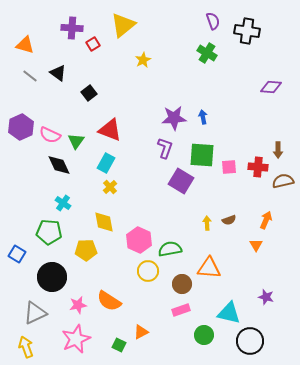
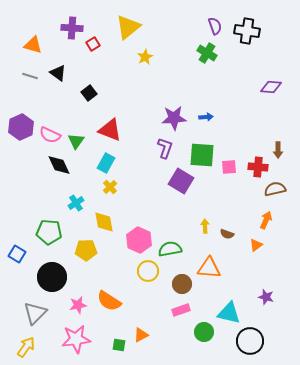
purple semicircle at (213, 21): moved 2 px right, 5 px down
yellow triangle at (123, 25): moved 5 px right, 2 px down
orange triangle at (25, 45): moved 8 px right
yellow star at (143, 60): moved 2 px right, 3 px up
gray line at (30, 76): rotated 21 degrees counterclockwise
blue arrow at (203, 117): moved 3 px right; rotated 96 degrees clockwise
brown semicircle at (283, 181): moved 8 px left, 8 px down
cyan cross at (63, 203): moved 13 px right; rotated 21 degrees clockwise
brown semicircle at (229, 220): moved 2 px left, 14 px down; rotated 40 degrees clockwise
yellow arrow at (207, 223): moved 2 px left, 3 px down
orange triangle at (256, 245): rotated 24 degrees clockwise
gray triangle at (35, 313): rotated 20 degrees counterclockwise
orange triangle at (141, 332): moved 3 px down
green circle at (204, 335): moved 3 px up
pink star at (76, 339): rotated 16 degrees clockwise
green square at (119, 345): rotated 16 degrees counterclockwise
yellow arrow at (26, 347): rotated 55 degrees clockwise
